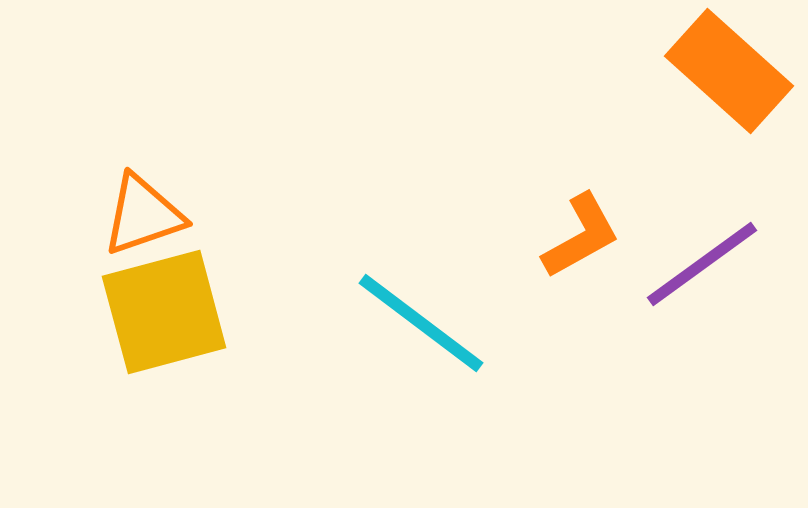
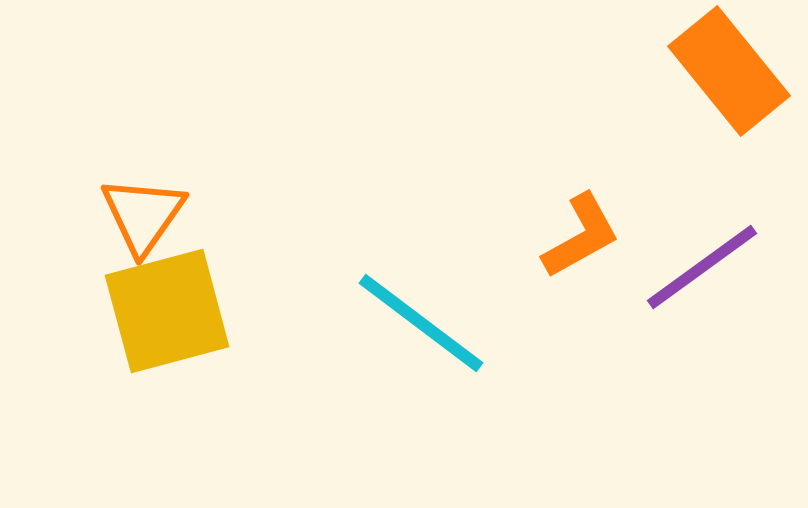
orange rectangle: rotated 9 degrees clockwise
orange triangle: rotated 36 degrees counterclockwise
purple line: moved 3 px down
yellow square: moved 3 px right, 1 px up
